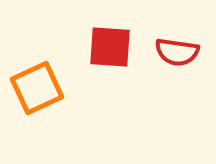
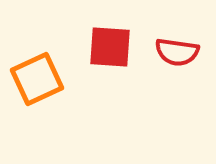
orange square: moved 9 px up
